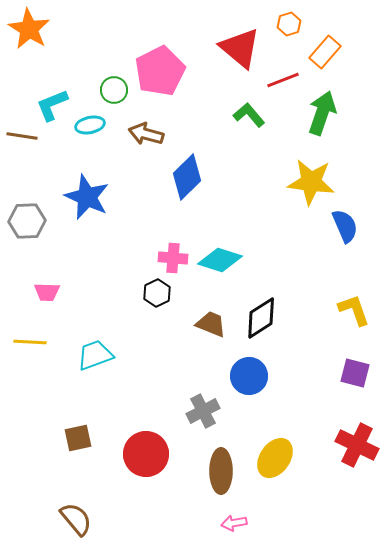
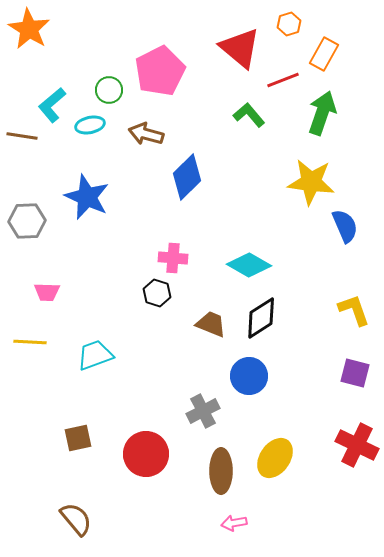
orange rectangle: moved 1 px left, 2 px down; rotated 12 degrees counterclockwise
green circle: moved 5 px left
cyan L-shape: rotated 18 degrees counterclockwise
cyan diamond: moved 29 px right, 5 px down; rotated 12 degrees clockwise
black hexagon: rotated 16 degrees counterclockwise
